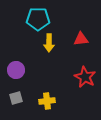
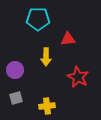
red triangle: moved 13 px left
yellow arrow: moved 3 px left, 14 px down
purple circle: moved 1 px left
red star: moved 7 px left
yellow cross: moved 5 px down
